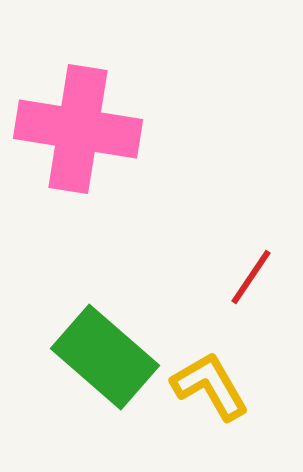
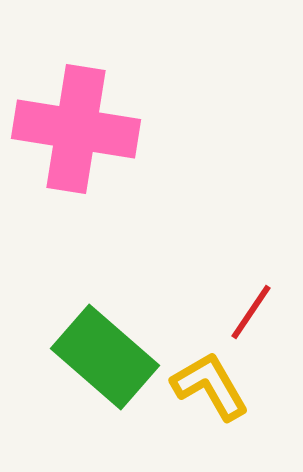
pink cross: moved 2 px left
red line: moved 35 px down
